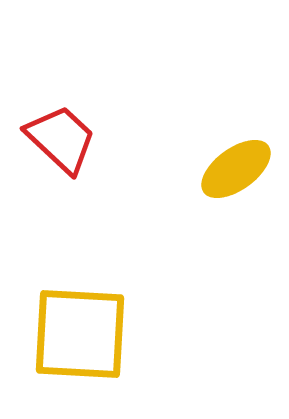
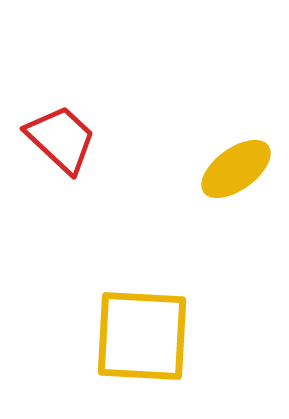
yellow square: moved 62 px right, 2 px down
